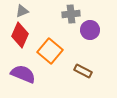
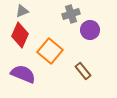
gray cross: rotated 12 degrees counterclockwise
brown rectangle: rotated 24 degrees clockwise
